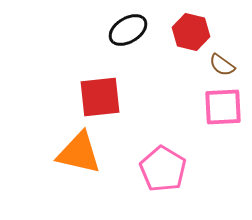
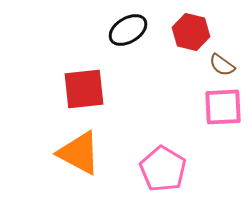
red square: moved 16 px left, 8 px up
orange triangle: rotated 15 degrees clockwise
